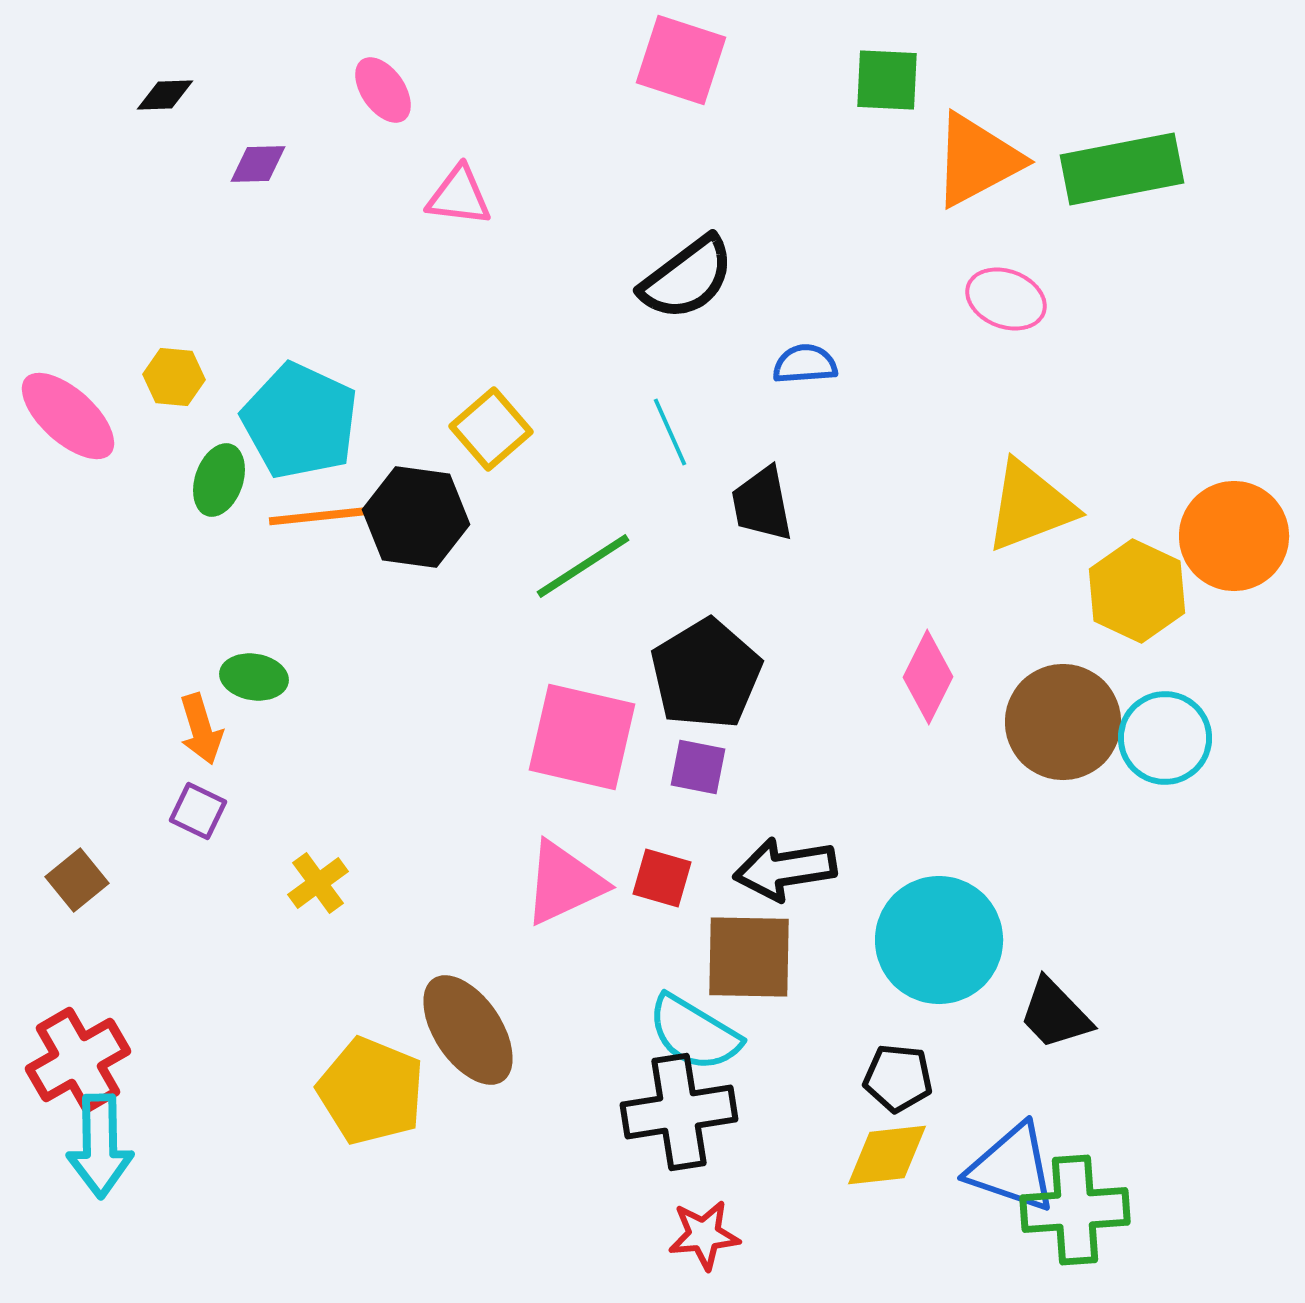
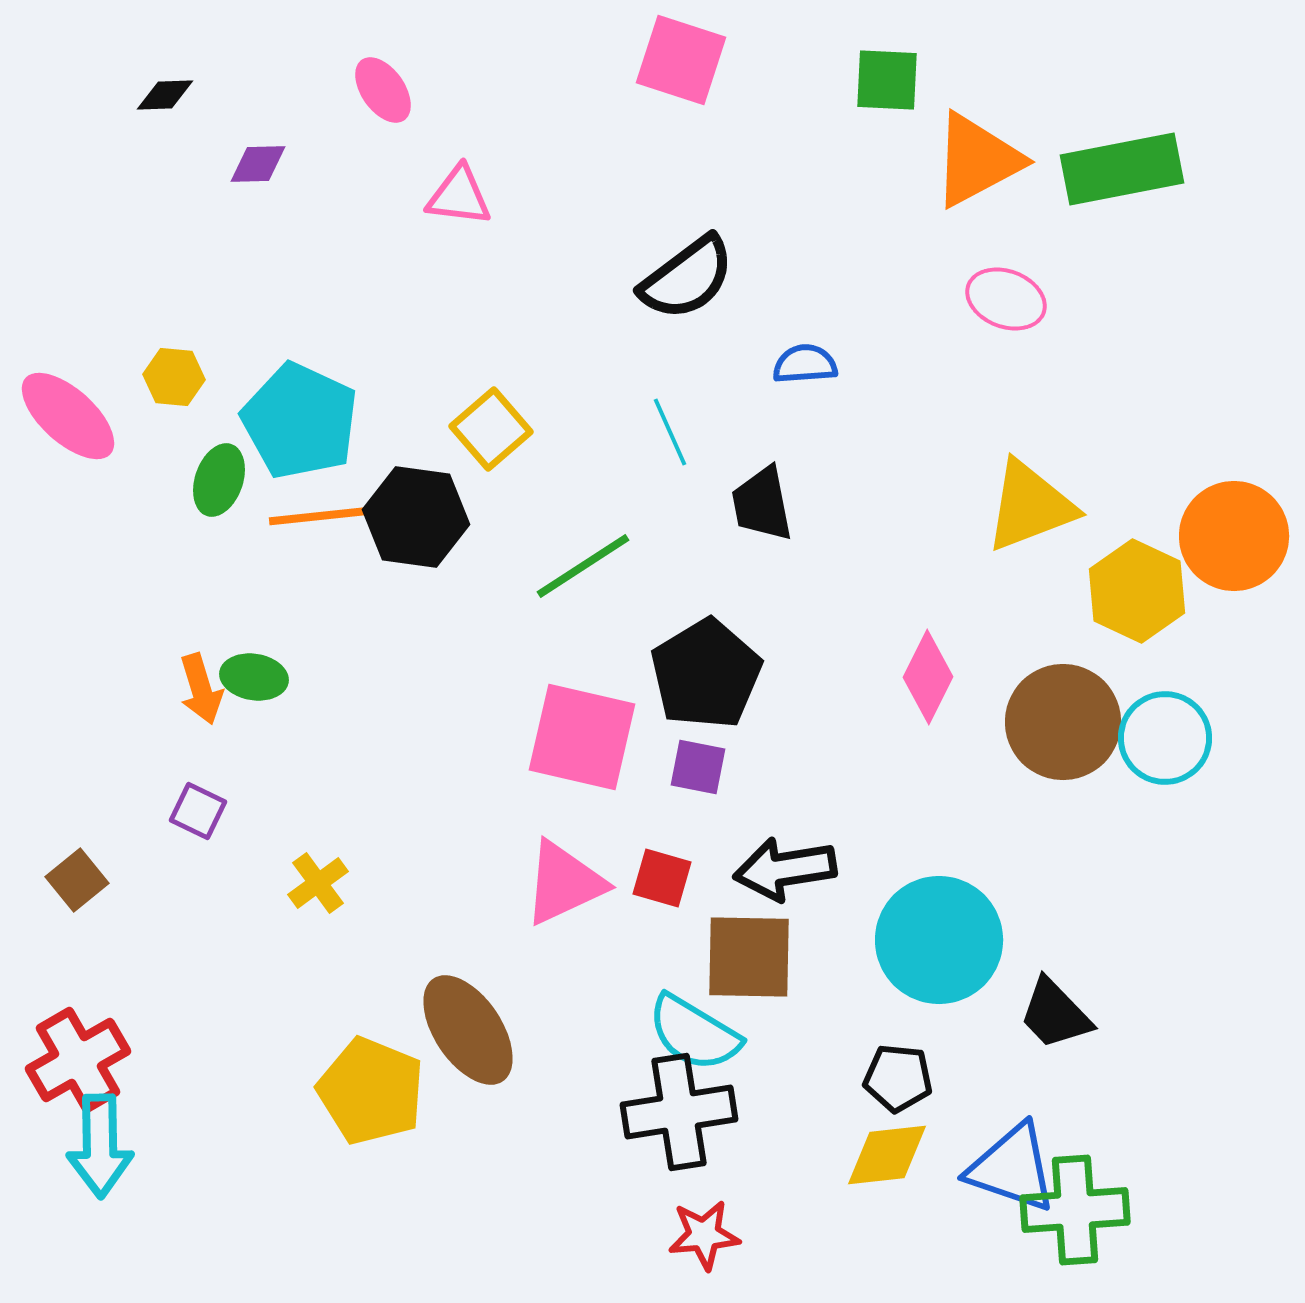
orange arrow at (201, 729): moved 40 px up
